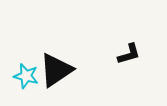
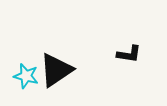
black L-shape: rotated 25 degrees clockwise
